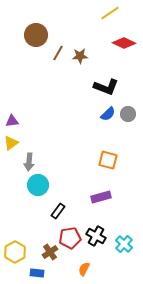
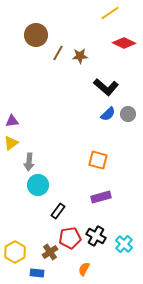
black L-shape: rotated 20 degrees clockwise
orange square: moved 10 px left
